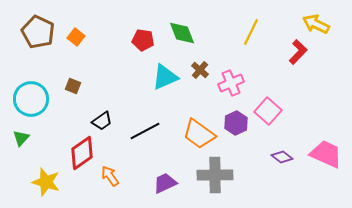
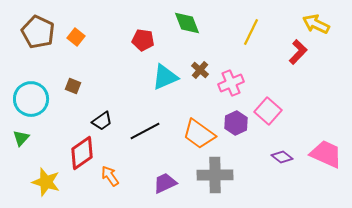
green diamond: moved 5 px right, 10 px up
